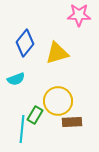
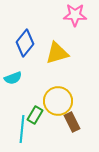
pink star: moved 4 px left
cyan semicircle: moved 3 px left, 1 px up
brown rectangle: rotated 66 degrees clockwise
